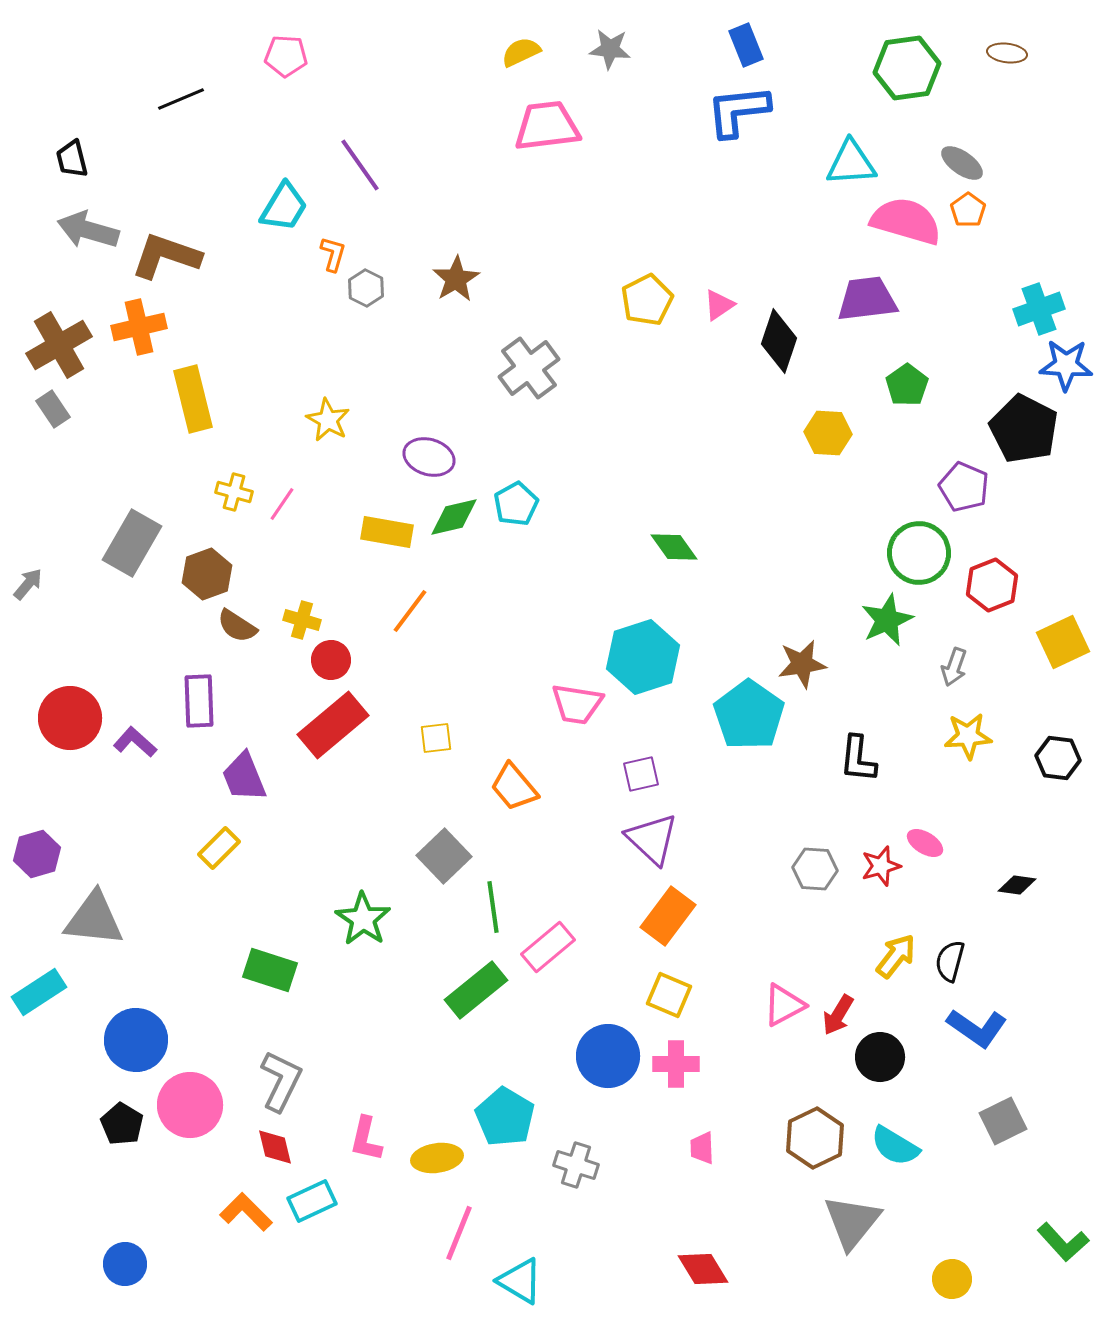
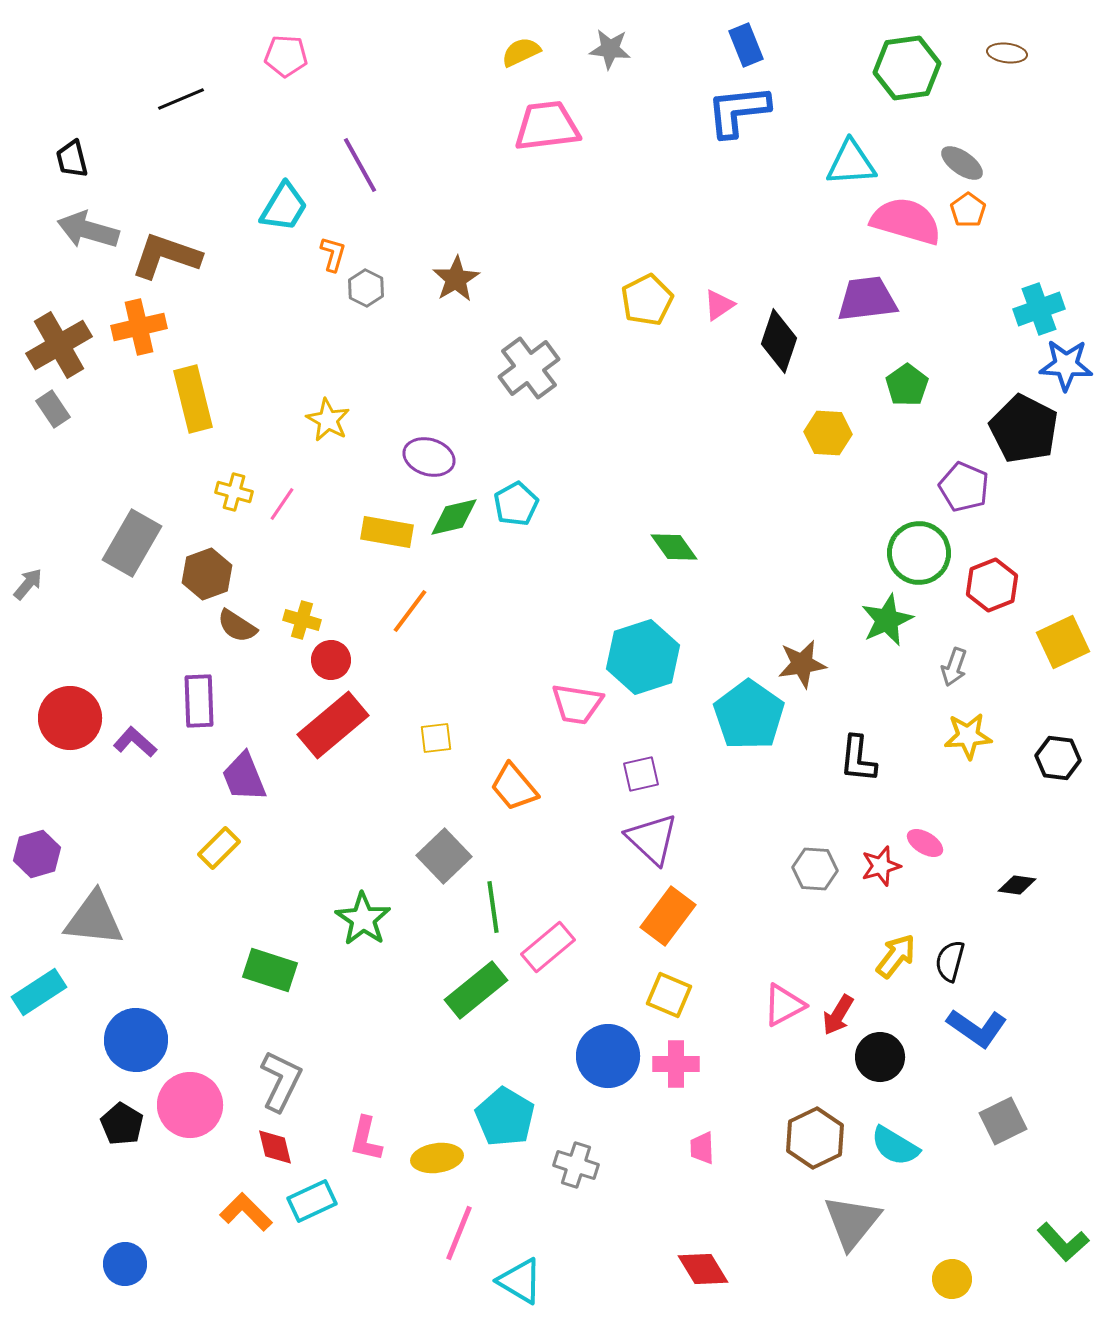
purple line at (360, 165): rotated 6 degrees clockwise
